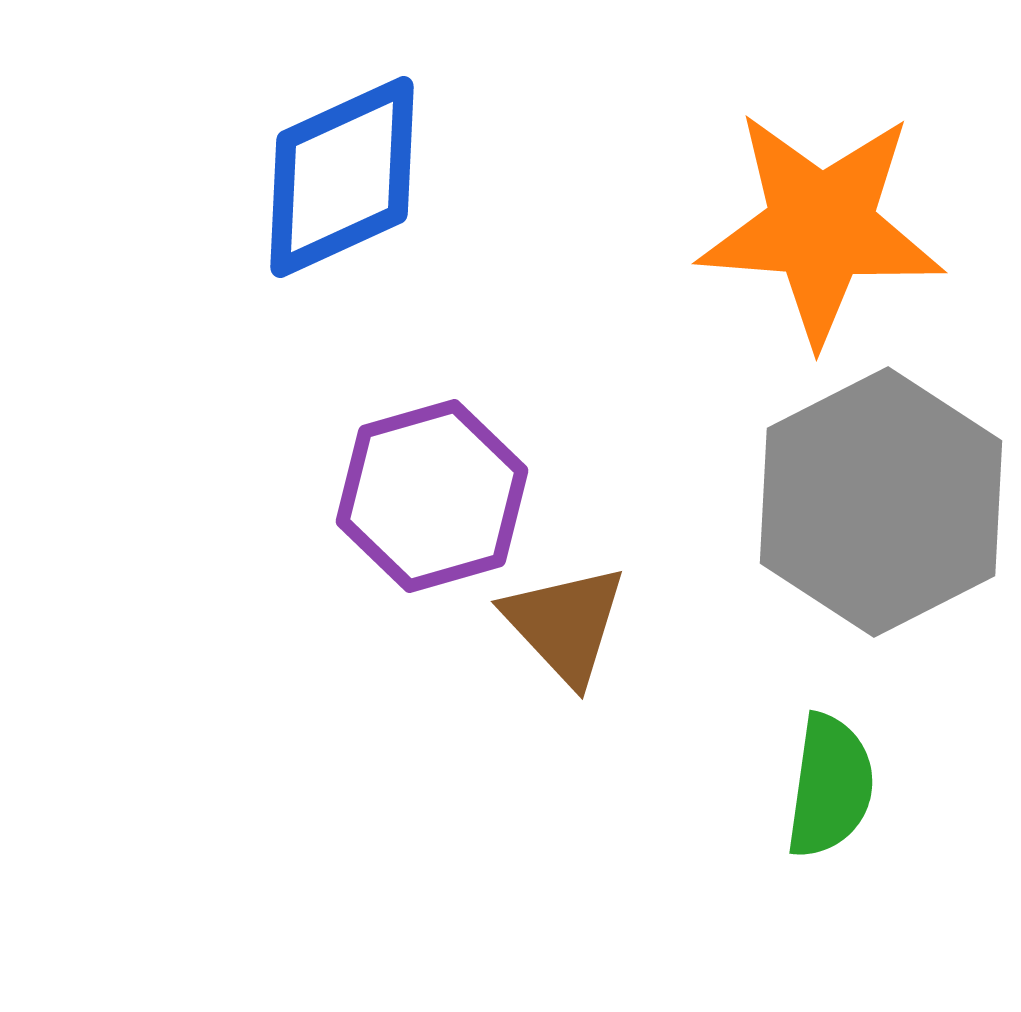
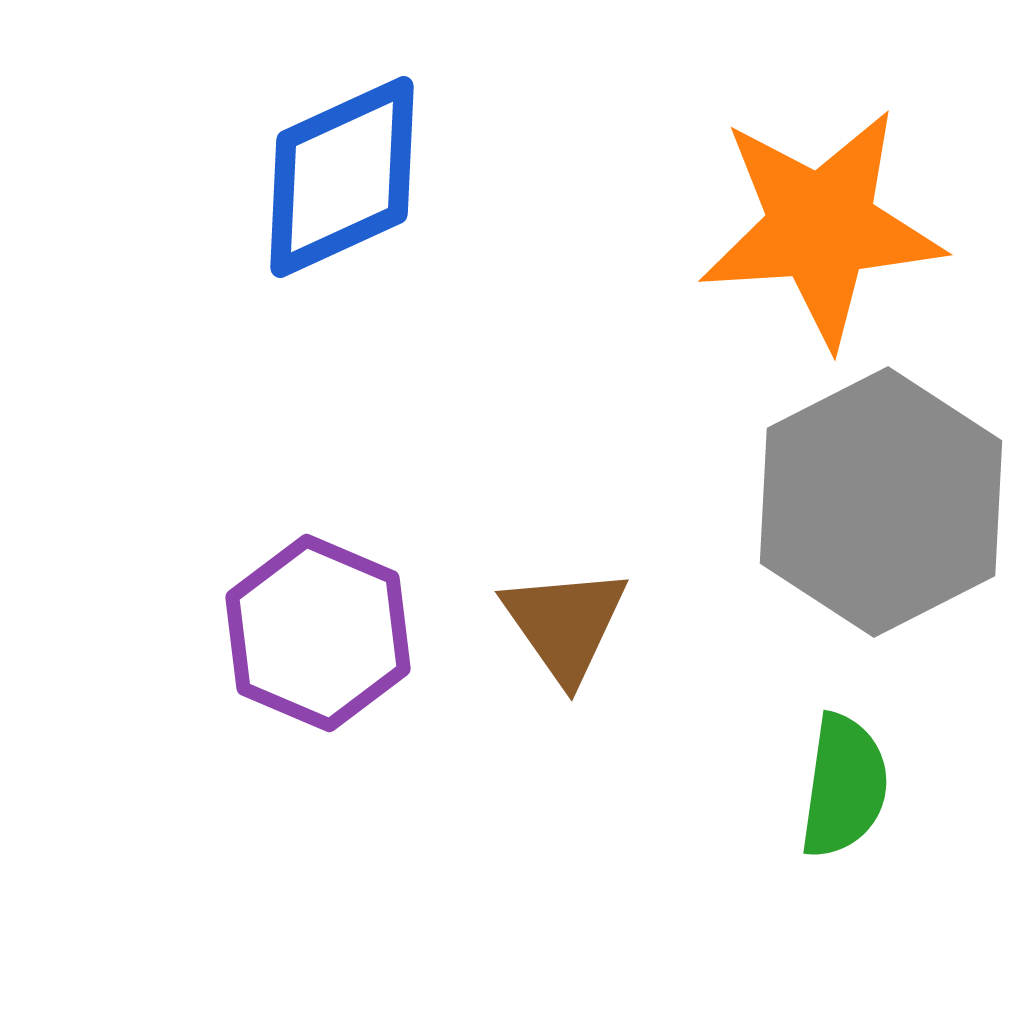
orange star: rotated 8 degrees counterclockwise
purple hexagon: moved 114 px left, 137 px down; rotated 21 degrees counterclockwise
brown triangle: rotated 8 degrees clockwise
green semicircle: moved 14 px right
